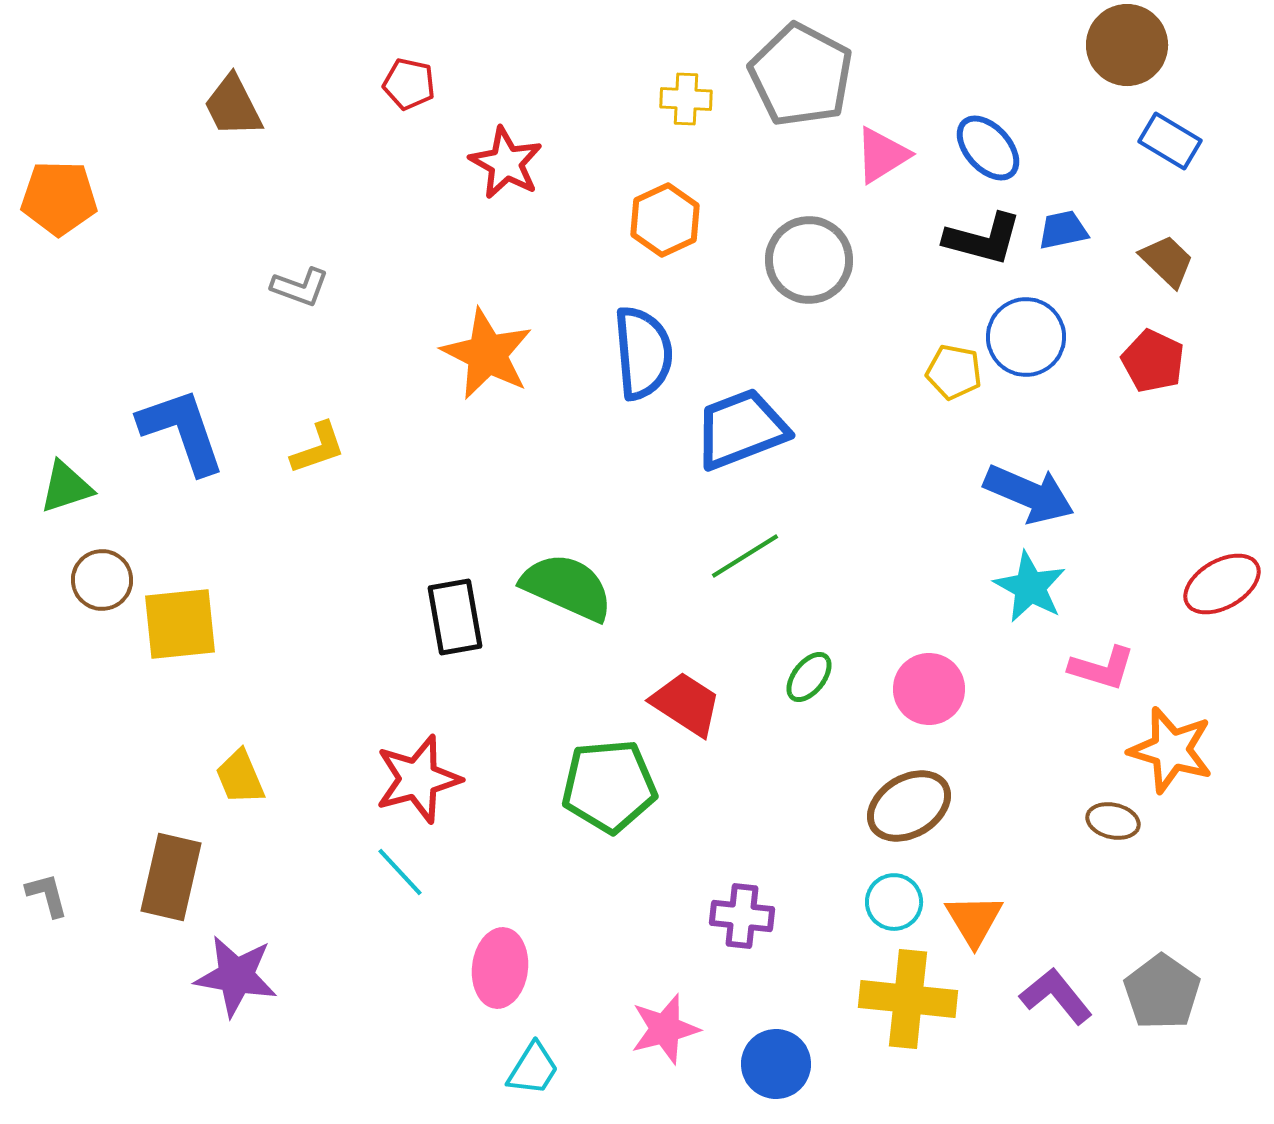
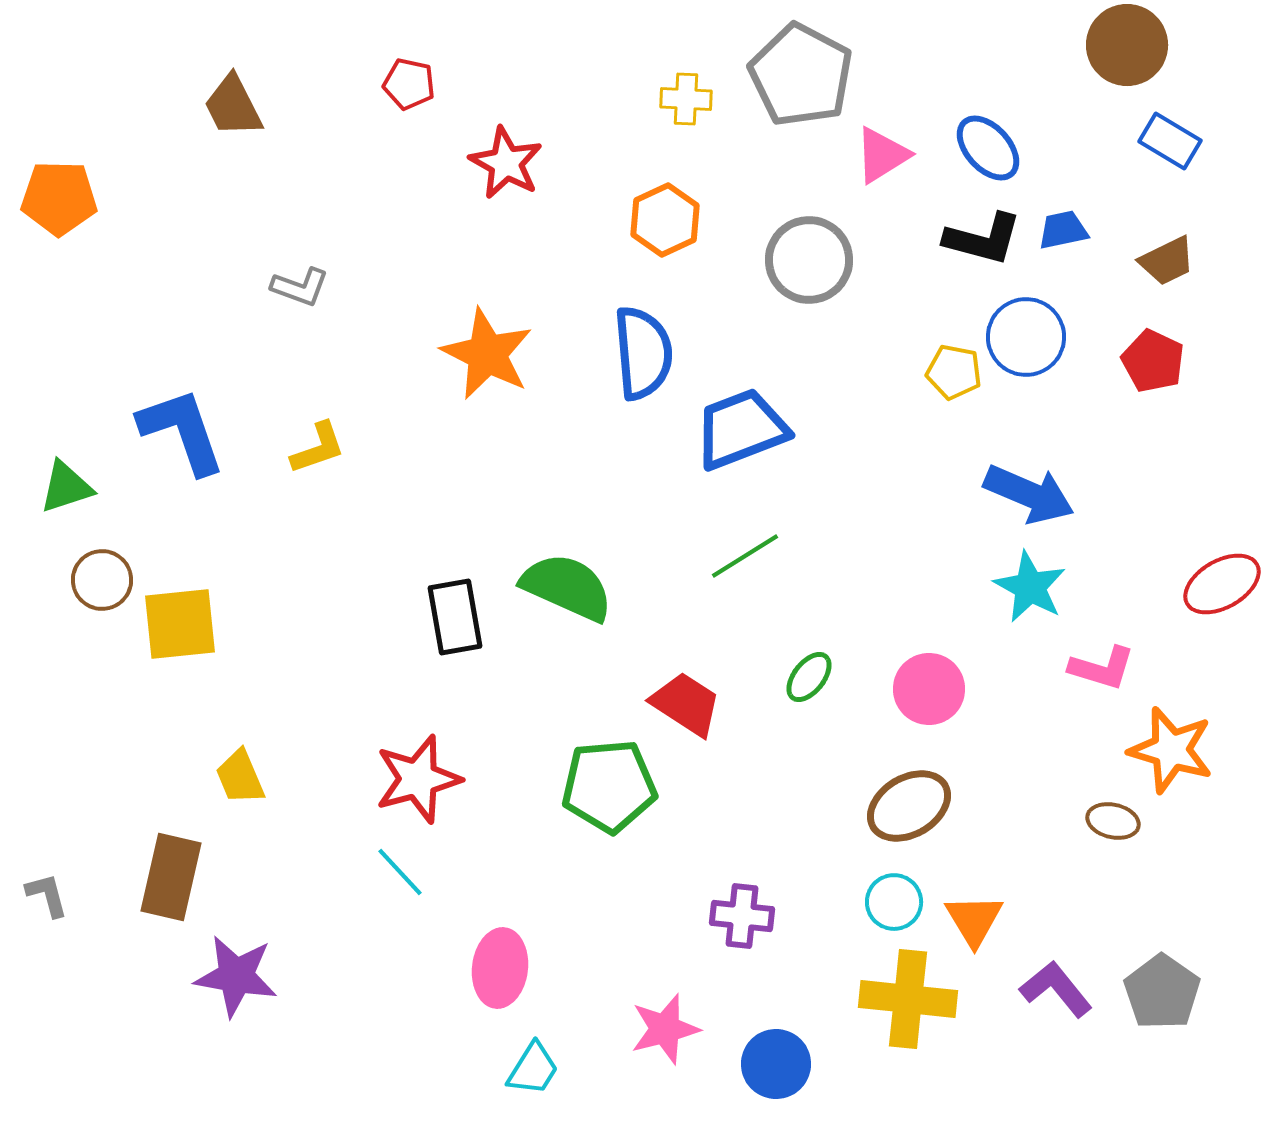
brown trapezoid at (1167, 261): rotated 110 degrees clockwise
purple L-shape at (1056, 996): moved 7 px up
